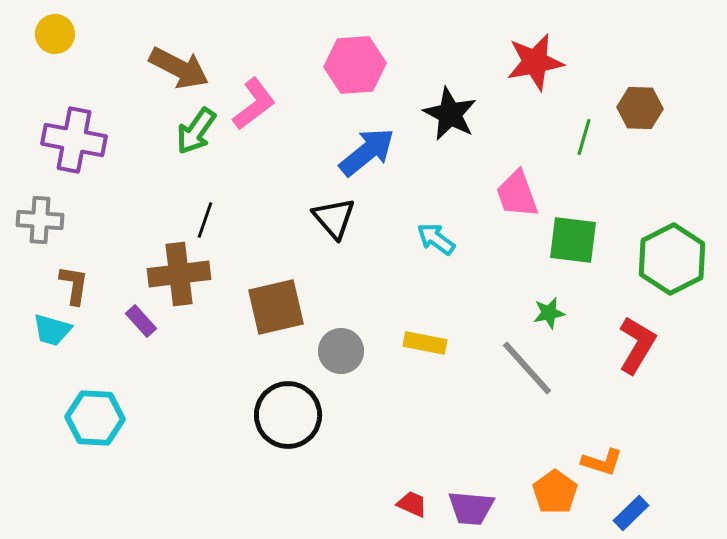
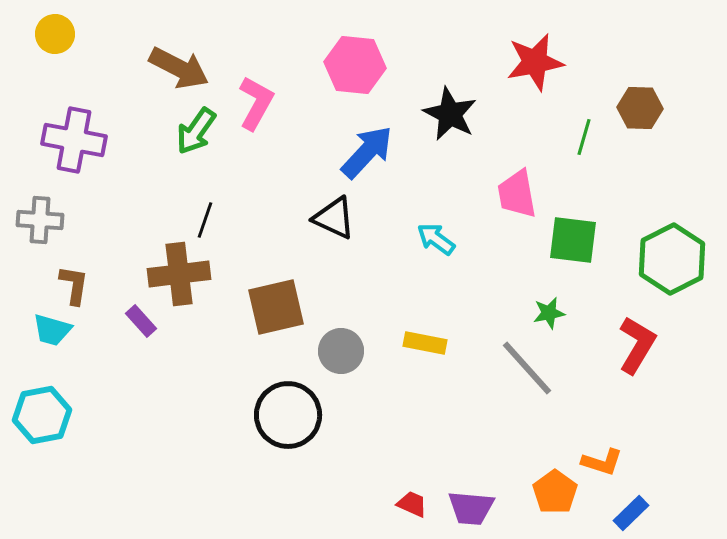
pink hexagon: rotated 10 degrees clockwise
pink L-shape: moved 2 px right, 1 px up; rotated 24 degrees counterclockwise
blue arrow: rotated 8 degrees counterclockwise
pink trapezoid: rotated 10 degrees clockwise
black triangle: rotated 24 degrees counterclockwise
cyan hexagon: moved 53 px left, 3 px up; rotated 14 degrees counterclockwise
